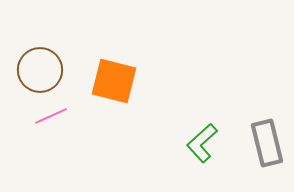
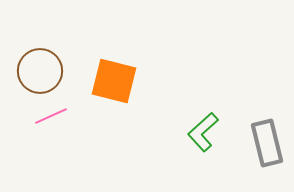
brown circle: moved 1 px down
green L-shape: moved 1 px right, 11 px up
